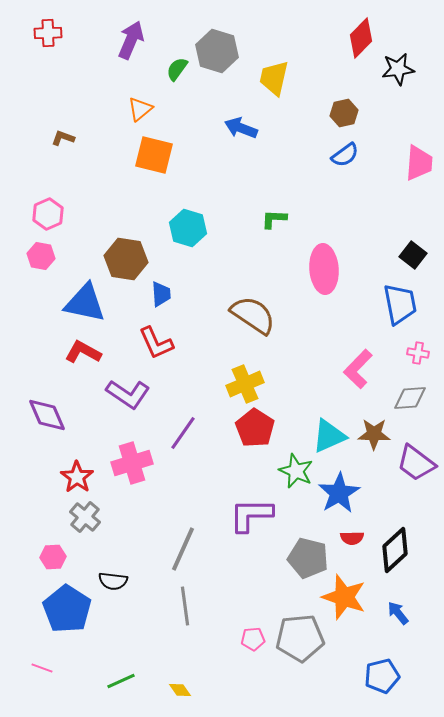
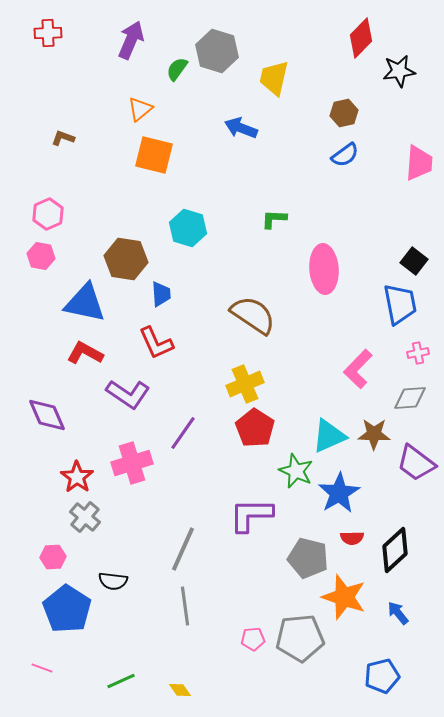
black star at (398, 69): moved 1 px right, 2 px down
black square at (413, 255): moved 1 px right, 6 px down
red L-shape at (83, 352): moved 2 px right, 1 px down
pink cross at (418, 353): rotated 20 degrees counterclockwise
